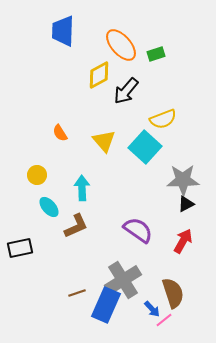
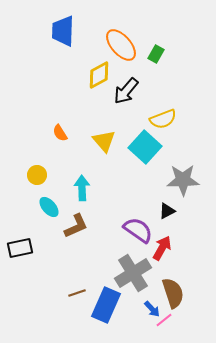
green rectangle: rotated 42 degrees counterclockwise
black triangle: moved 19 px left, 7 px down
red arrow: moved 21 px left, 7 px down
gray cross: moved 10 px right, 7 px up
